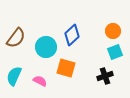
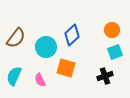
orange circle: moved 1 px left, 1 px up
pink semicircle: moved 1 px up; rotated 144 degrees counterclockwise
